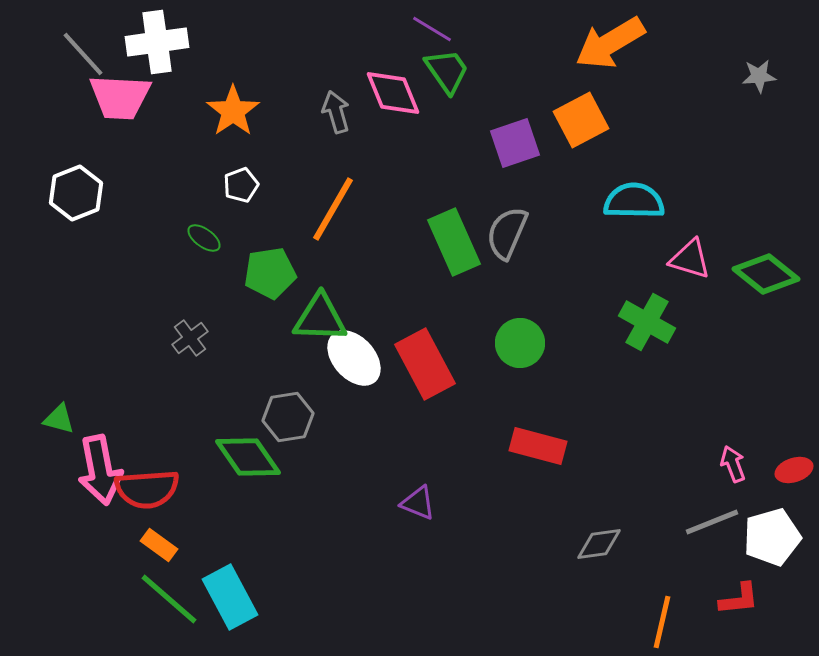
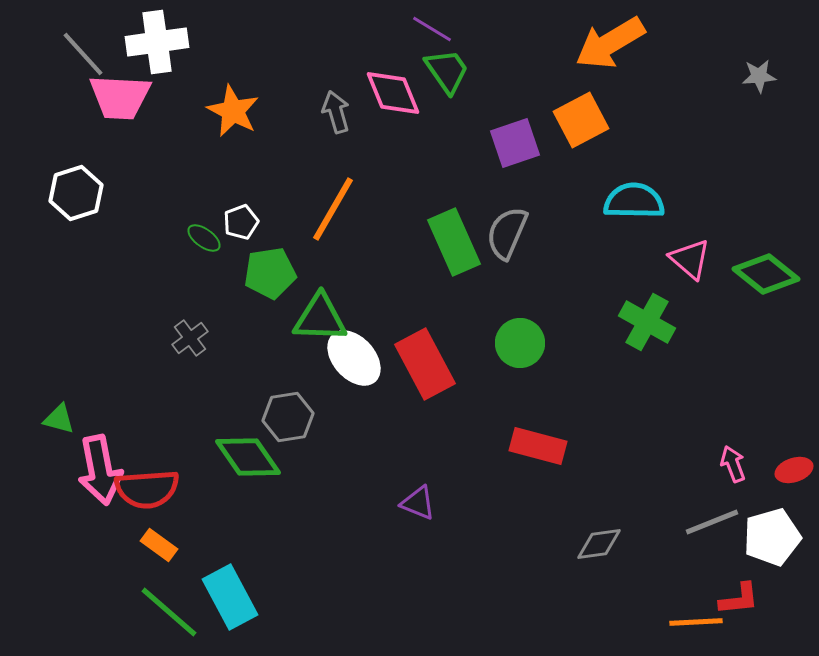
orange star at (233, 111): rotated 10 degrees counterclockwise
white pentagon at (241, 185): moved 37 px down
white hexagon at (76, 193): rotated 4 degrees clockwise
pink triangle at (690, 259): rotated 24 degrees clockwise
green line at (169, 599): moved 13 px down
orange line at (662, 622): moved 34 px right; rotated 74 degrees clockwise
